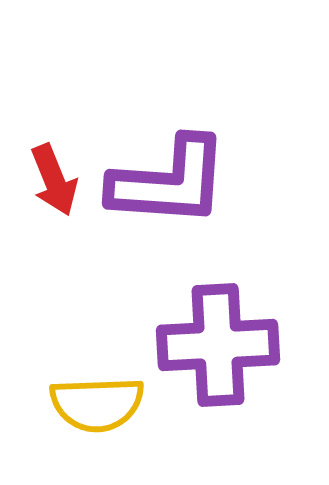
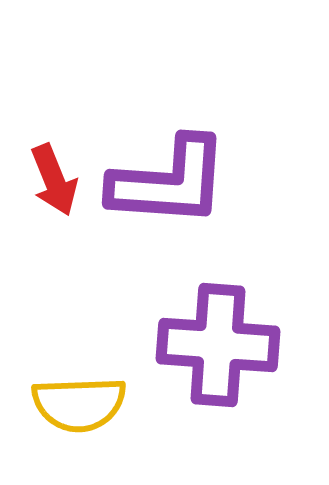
purple cross: rotated 7 degrees clockwise
yellow semicircle: moved 18 px left
